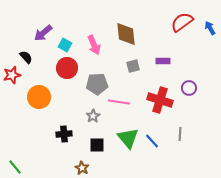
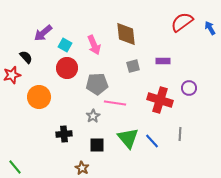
pink line: moved 4 px left, 1 px down
